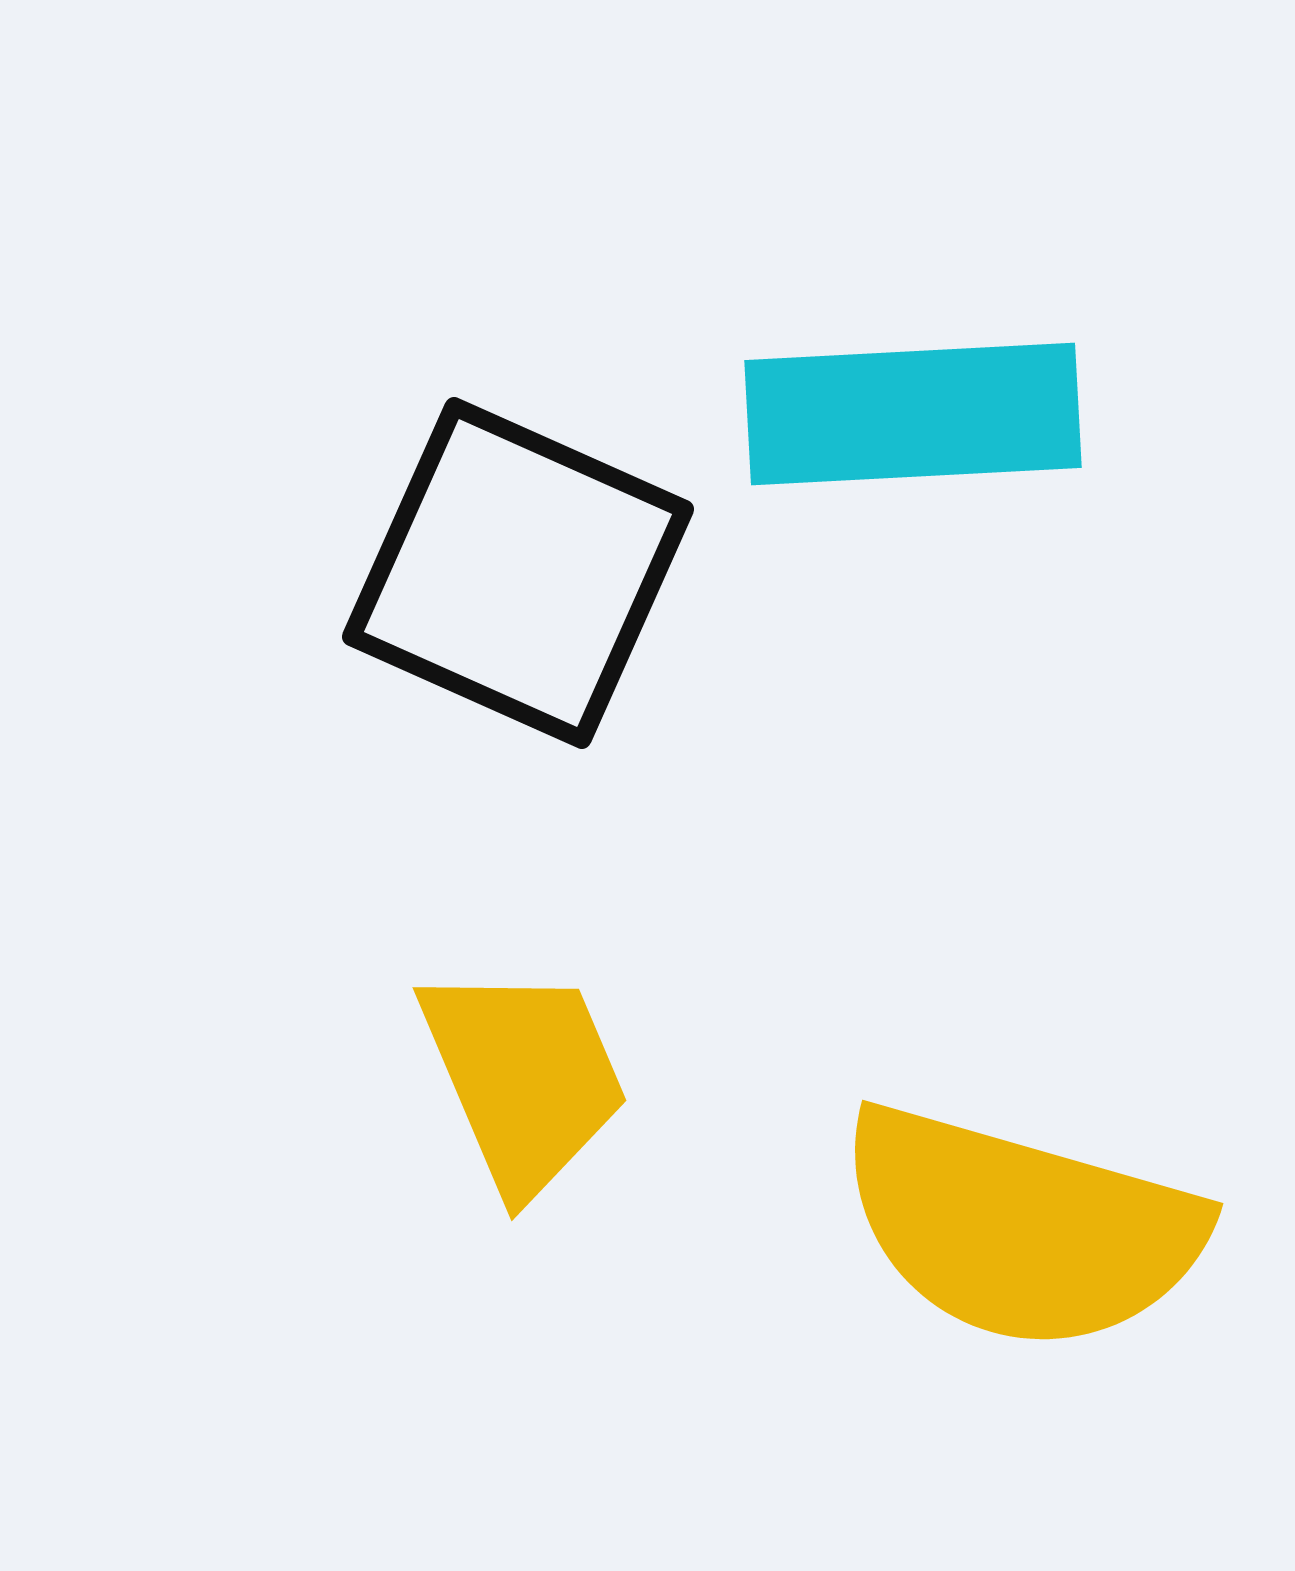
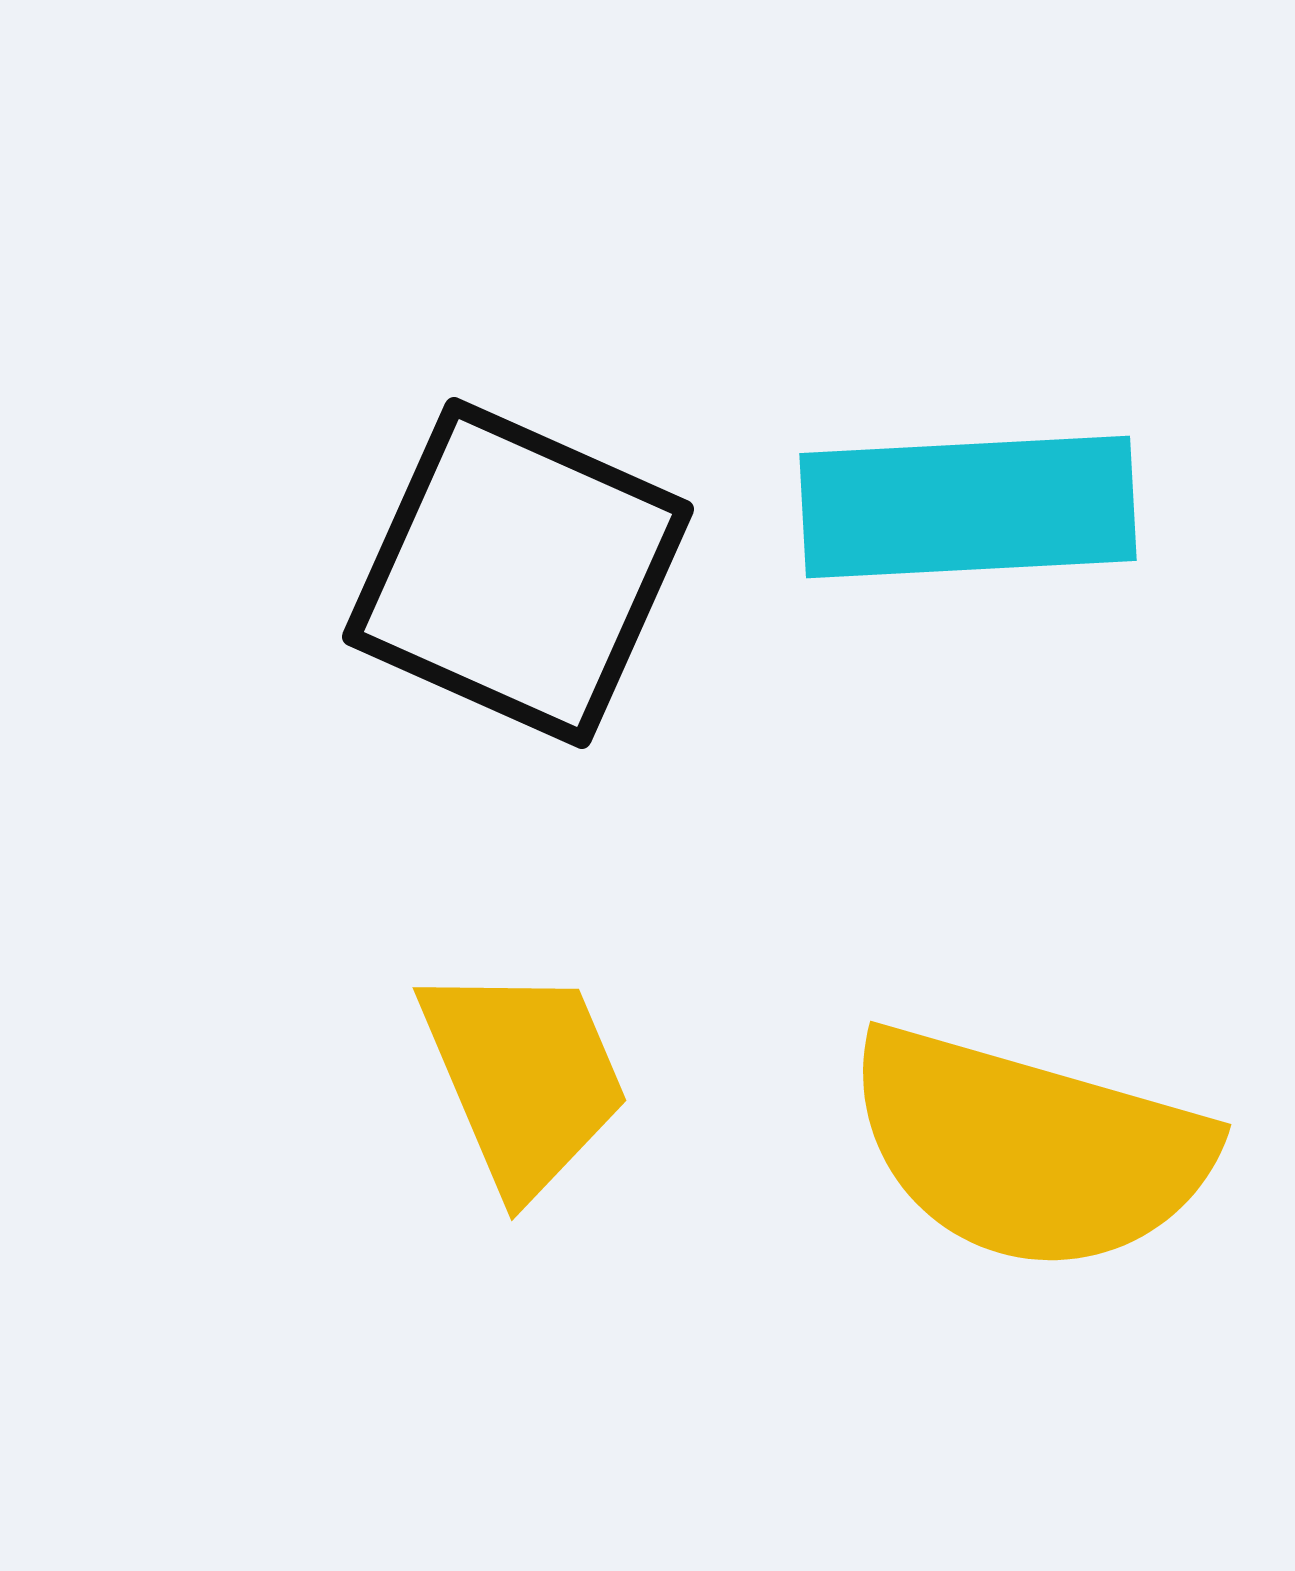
cyan rectangle: moved 55 px right, 93 px down
yellow semicircle: moved 8 px right, 79 px up
